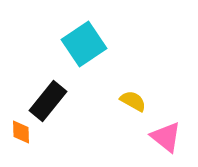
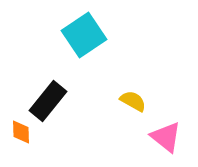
cyan square: moved 9 px up
